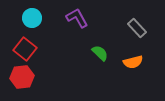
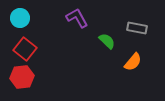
cyan circle: moved 12 px left
gray rectangle: rotated 36 degrees counterclockwise
green semicircle: moved 7 px right, 12 px up
orange semicircle: rotated 36 degrees counterclockwise
